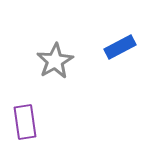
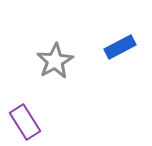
purple rectangle: rotated 24 degrees counterclockwise
